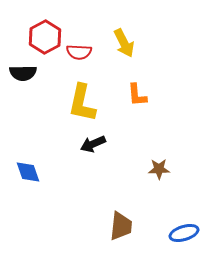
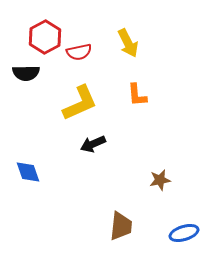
yellow arrow: moved 4 px right
red semicircle: rotated 15 degrees counterclockwise
black semicircle: moved 3 px right
yellow L-shape: moved 2 px left; rotated 126 degrees counterclockwise
brown star: moved 1 px right, 11 px down; rotated 10 degrees counterclockwise
